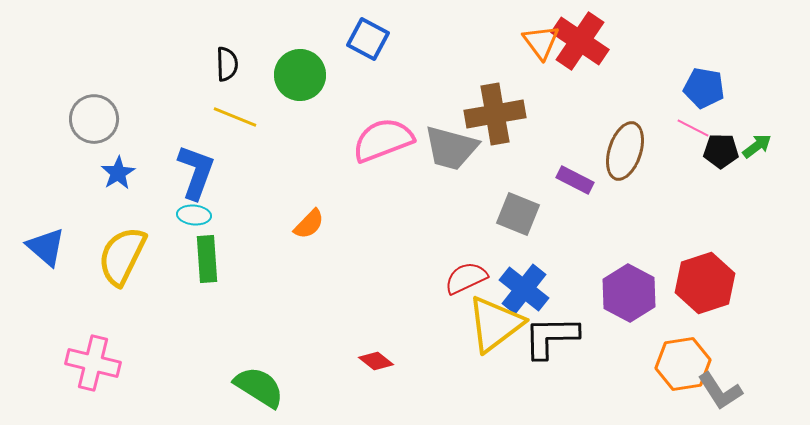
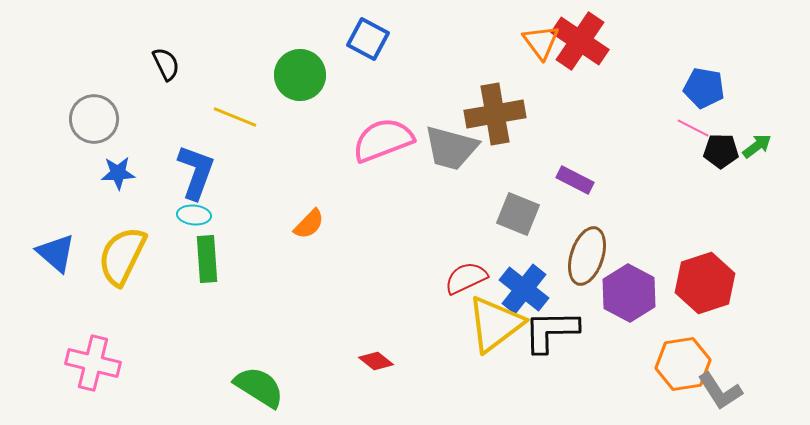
black semicircle: moved 61 px left; rotated 24 degrees counterclockwise
brown ellipse: moved 38 px left, 105 px down
blue star: rotated 28 degrees clockwise
blue triangle: moved 10 px right, 6 px down
black L-shape: moved 6 px up
